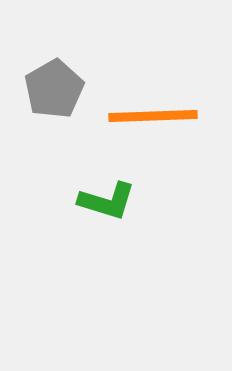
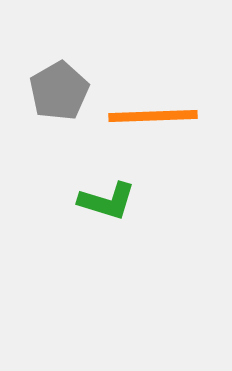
gray pentagon: moved 5 px right, 2 px down
